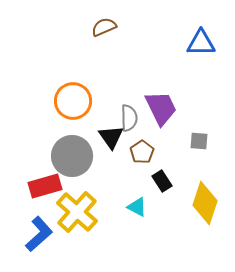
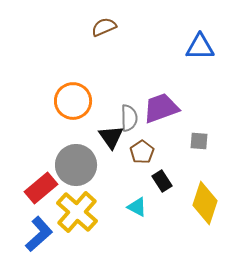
blue triangle: moved 1 px left, 4 px down
purple trapezoid: rotated 84 degrees counterclockwise
gray circle: moved 4 px right, 9 px down
red rectangle: moved 4 px left, 2 px down; rotated 24 degrees counterclockwise
